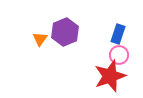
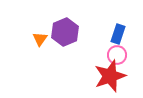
pink circle: moved 2 px left
